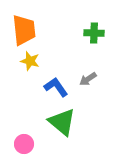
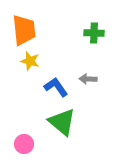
gray arrow: rotated 36 degrees clockwise
